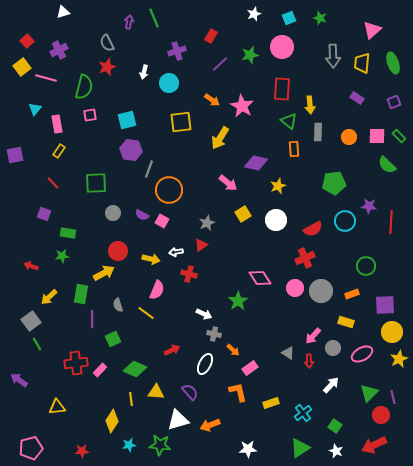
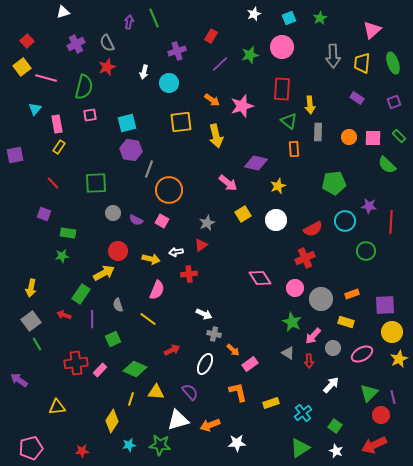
green star at (320, 18): rotated 24 degrees clockwise
purple cross at (59, 50): moved 17 px right, 6 px up
pink star at (242, 106): rotated 25 degrees clockwise
cyan square at (127, 120): moved 3 px down
pink square at (377, 136): moved 4 px left, 2 px down
yellow arrow at (220, 138): moved 4 px left, 2 px up; rotated 45 degrees counterclockwise
yellow rectangle at (59, 151): moved 4 px up
purple semicircle at (142, 215): moved 6 px left, 5 px down
red arrow at (31, 266): moved 33 px right, 49 px down
green circle at (366, 266): moved 15 px up
red cross at (189, 274): rotated 21 degrees counterclockwise
gray circle at (321, 291): moved 8 px down
green rectangle at (81, 294): rotated 24 degrees clockwise
yellow arrow at (49, 297): moved 18 px left, 9 px up; rotated 36 degrees counterclockwise
green star at (238, 301): moved 54 px right, 21 px down; rotated 12 degrees counterclockwise
yellow line at (146, 313): moved 2 px right, 6 px down
pink rectangle at (250, 368): moved 4 px up
yellow line at (131, 399): rotated 24 degrees clockwise
white star at (248, 449): moved 11 px left, 6 px up
